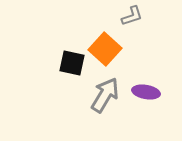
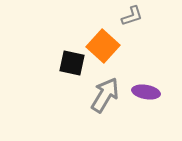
orange square: moved 2 px left, 3 px up
